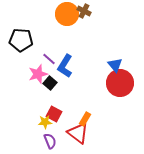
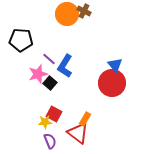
red circle: moved 8 px left
